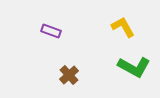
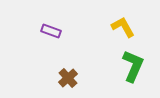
green L-shape: moved 1 px left, 1 px up; rotated 96 degrees counterclockwise
brown cross: moved 1 px left, 3 px down
